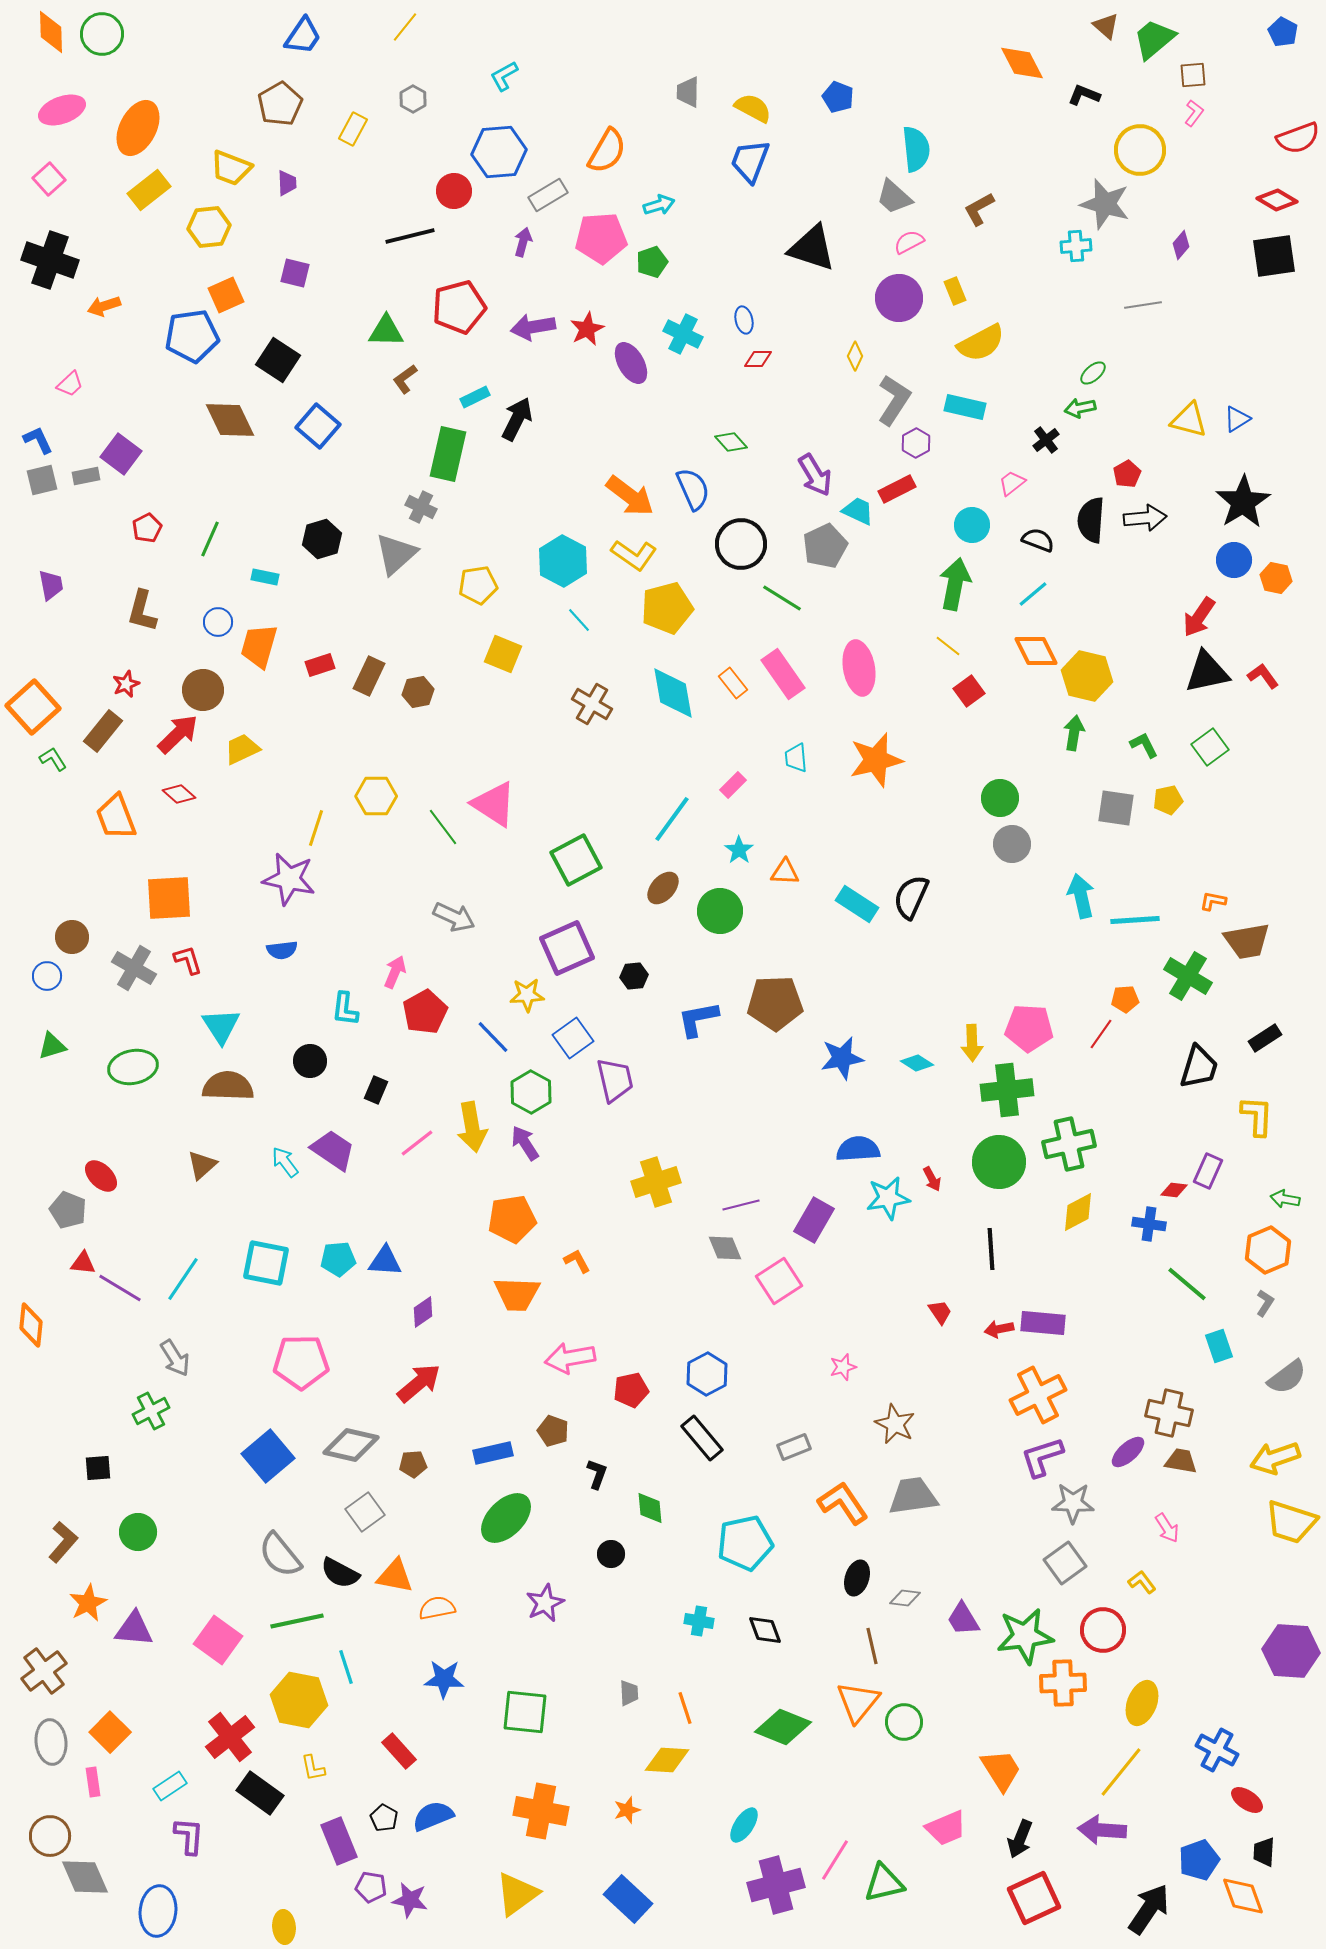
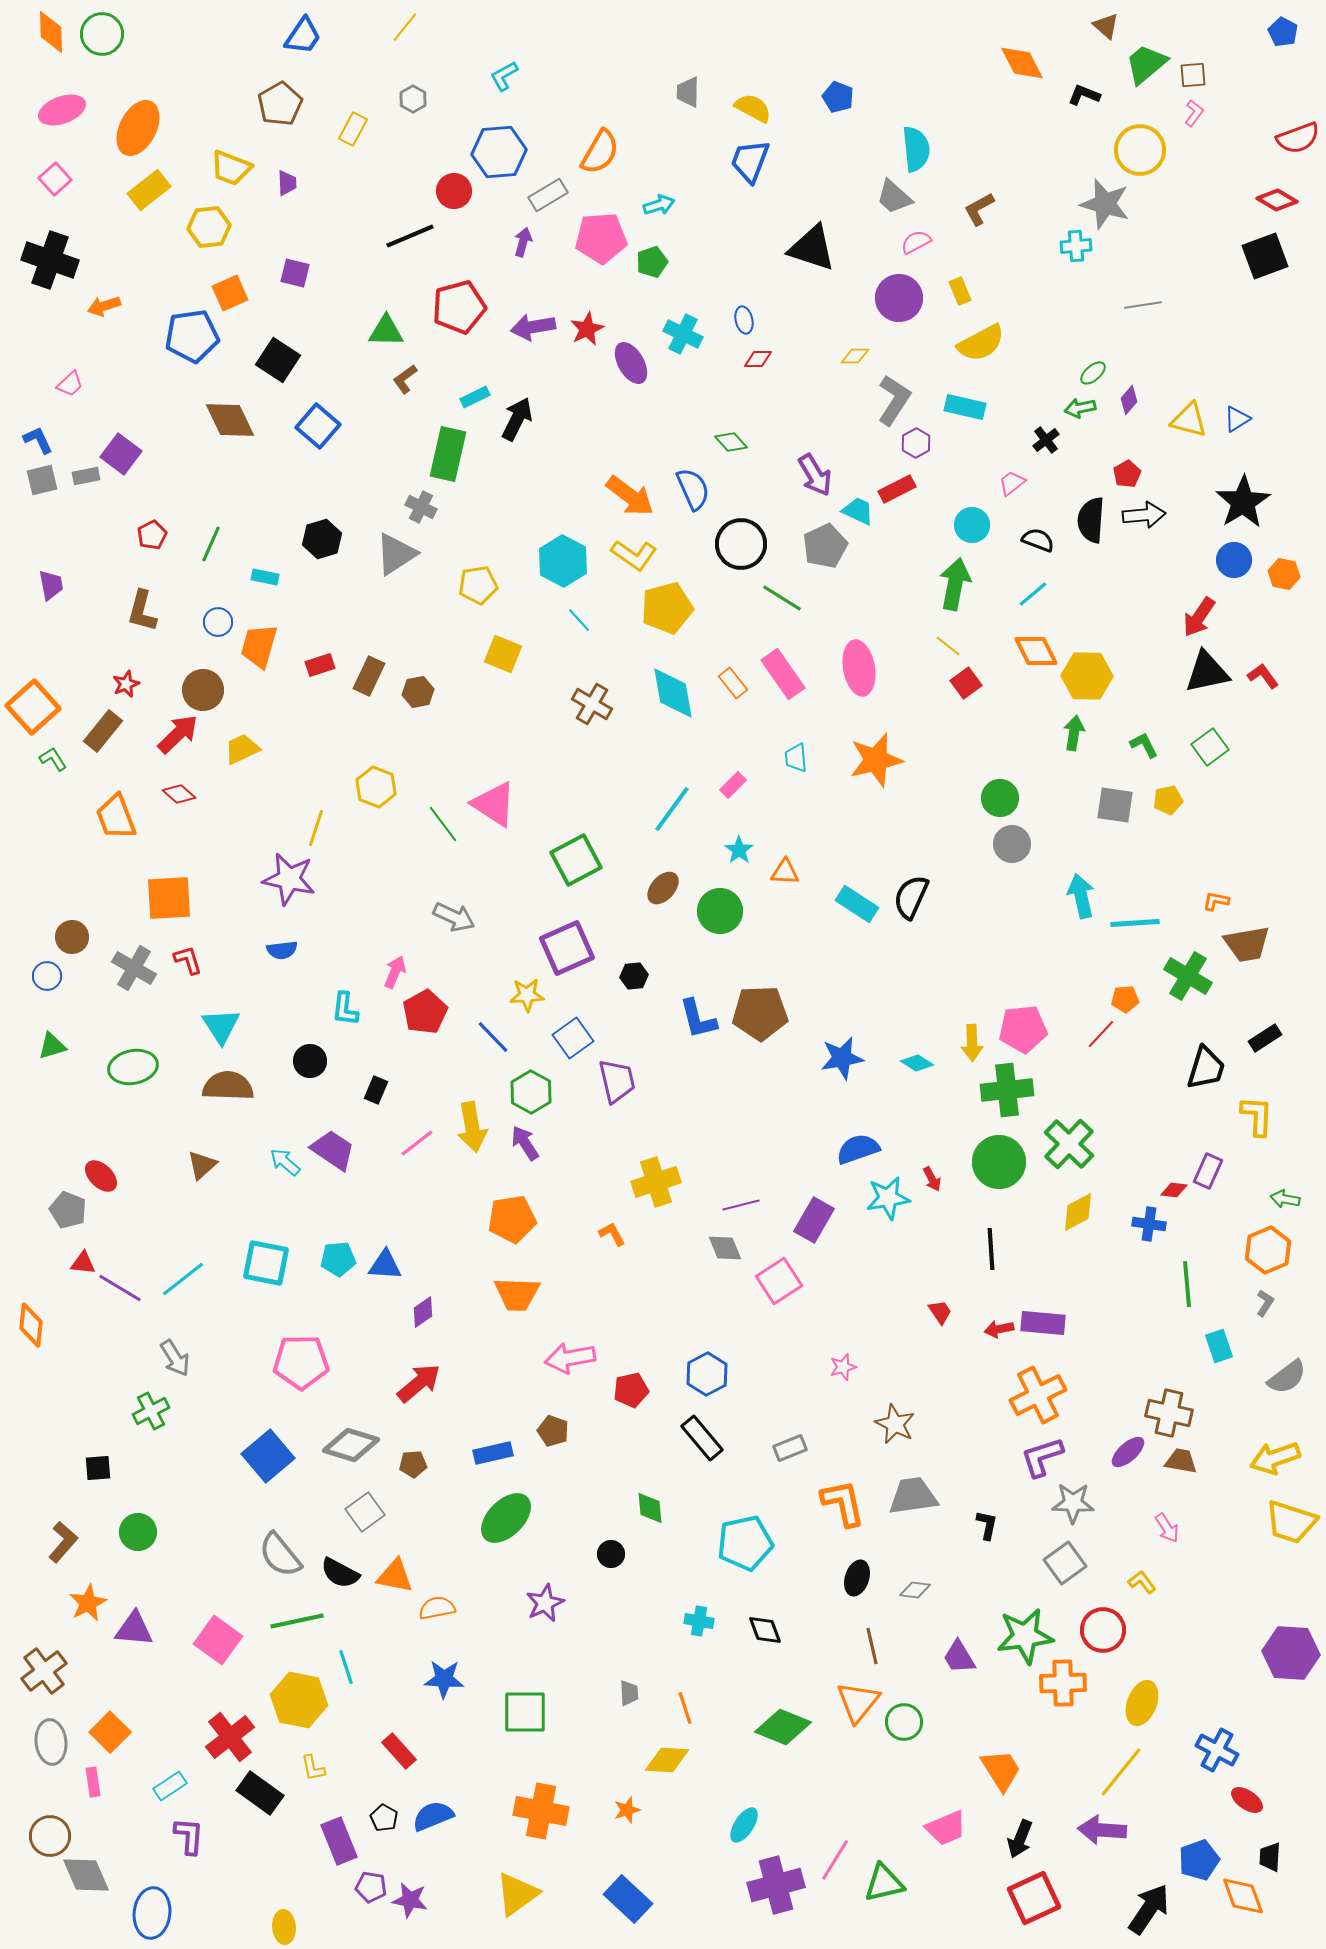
green trapezoid at (1154, 39): moved 8 px left, 25 px down
orange semicircle at (607, 151): moved 7 px left, 1 px down
pink square at (49, 179): moved 6 px right
black line at (410, 236): rotated 9 degrees counterclockwise
pink semicircle at (909, 242): moved 7 px right
purple diamond at (1181, 245): moved 52 px left, 155 px down
black square at (1274, 256): moved 9 px left; rotated 12 degrees counterclockwise
yellow rectangle at (955, 291): moved 5 px right
orange square at (226, 295): moved 4 px right, 2 px up
yellow diamond at (855, 356): rotated 64 degrees clockwise
black arrow at (1145, 518): moved 1 px left, 3 px up
red pentagon at (147, 528): moved 5 px right, 7 px down
green line at (210, 539): moved 1 px right, 5 px down
gray triangle at (396, 554): rotated 9 degrees clockwise
orange hexagon at (1276, 578): moved 8 px right, 4 px up
yellow hexagon at (1087, 676): rotated 12 degrees counterclockwise
red square at (969, 691): moved 3 px left, 8 px up
yellow hexagon at (376, 796): moved 9 px up; rotated 21 degrees clockwise
gray square at (1116, 808): moved 1 px left, 3 px up
cyan line at (672, 819): moved 10 px up
green line at (443, 827): moved 3 px up
orange L-shape at (1213, 901): moved 3 px right
cyan line at (1135, 920): moved 3 px down
brown trapezoid at (1247, 941): moved 3 px down
brown pentagon at (775, 1003): moved 15 px left, 10 px down
blue L-shape at (698, 1019): rotated 93 degrees counterclockwise
pink pentagon at (1029, 1028): moved 6 px left, 1 px down; rotated 9 degrees counterclockwise
red line at (1101, 1034): rotated 8 degrees clockwise
black trapezoid at (1199, 1067): moved 7 px right, 1 px down
purple trapezoid at (615, 1080): moved 2 px right, 1 px down
green cross at (1069, 1144): rotated 33 degrees counterclockwise
blue semicircle at (858, 1149): rotated 15 degrees counterclockwise
cyan arrow at (285, 1162): rotated 12 degrees counterclockwise
blue triangle at (385, 1261): moved 4 px down
orange L-shape at (577, 1261): moved 35 px right, 27 px up
cyan line at (183, 1279): rotated 18 degrees clockwise
green line at (1187, 1284): rotated 45 degrees clockwise
gray diamond at (351, 1445): rotated 4 degrees clockwise
gray rectangle at (794, 1447): moved 4 px left, 1 px down
black L-shape at (597, 1474): moved 390 px right, 51 px down; rotated 8 degrees counterclockwise
orange L-shape at (843, 1503): rotated 22 degrees clockwise
gray diamond at (905, 1598): moved 10 px right, 8 px up
purple trapezoid at (963, 1619): moved 4 px left, 38 px down
purple hexagon at (1291, 1651): moved 2 px down
green square at (525, 1712): rotated 6 degrees counterclockwise
black trapezoid at (1264, 1852): moved 6 px right, 5 px down
gray diamond at (85, 1877): moved 1 px right, 2 px up
blue ellipse at (158, 1911): moved 6 px left, 2 px down
